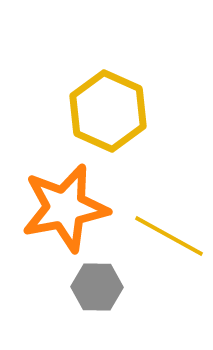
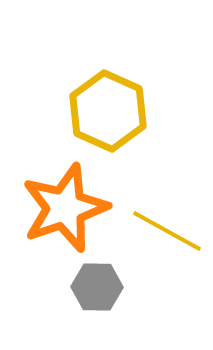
orange star: rotated 8 degrees counterclockwise
yellow line: moved 2 px left, 5 px up
